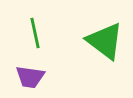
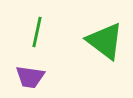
green line: moved 2 px right, 1 px up; rotated 24 degrees clockwise
